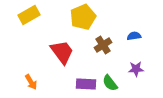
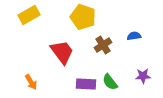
yellow pentagon: rotated 30 degrees counterclockwise
purple star: moved 7 px right, 7 px down
green semicircle: moved 1 px up
